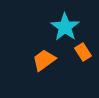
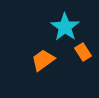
orange trapezoid: moved 1 px left
